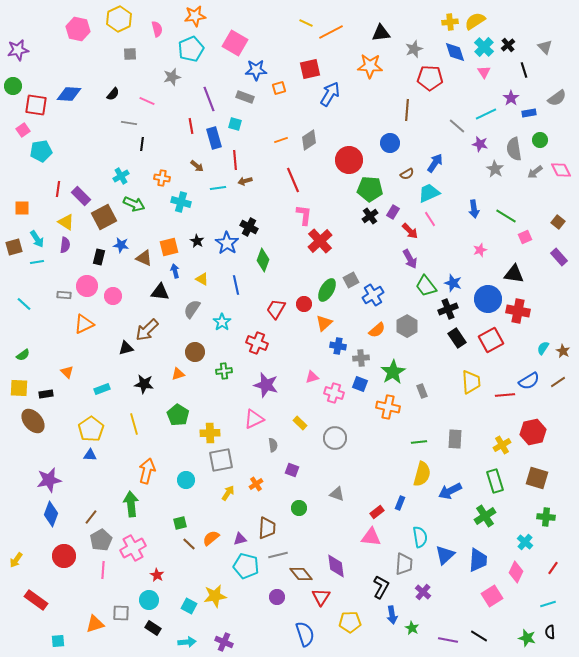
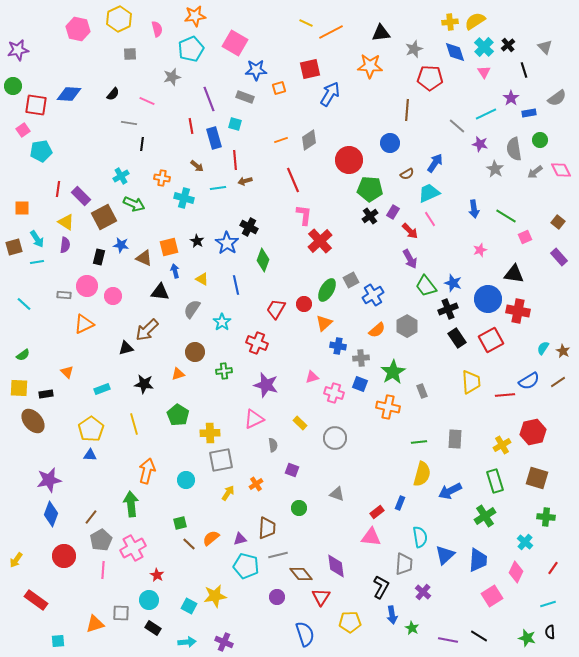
cyan cross at (181, 202): moved 3 px right, 4 px up
